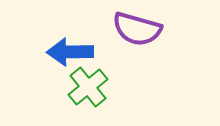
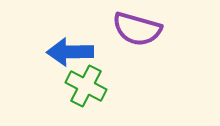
green cross: moved 2 px left, 1 px up; rotated 24 degrees counterclockwise
